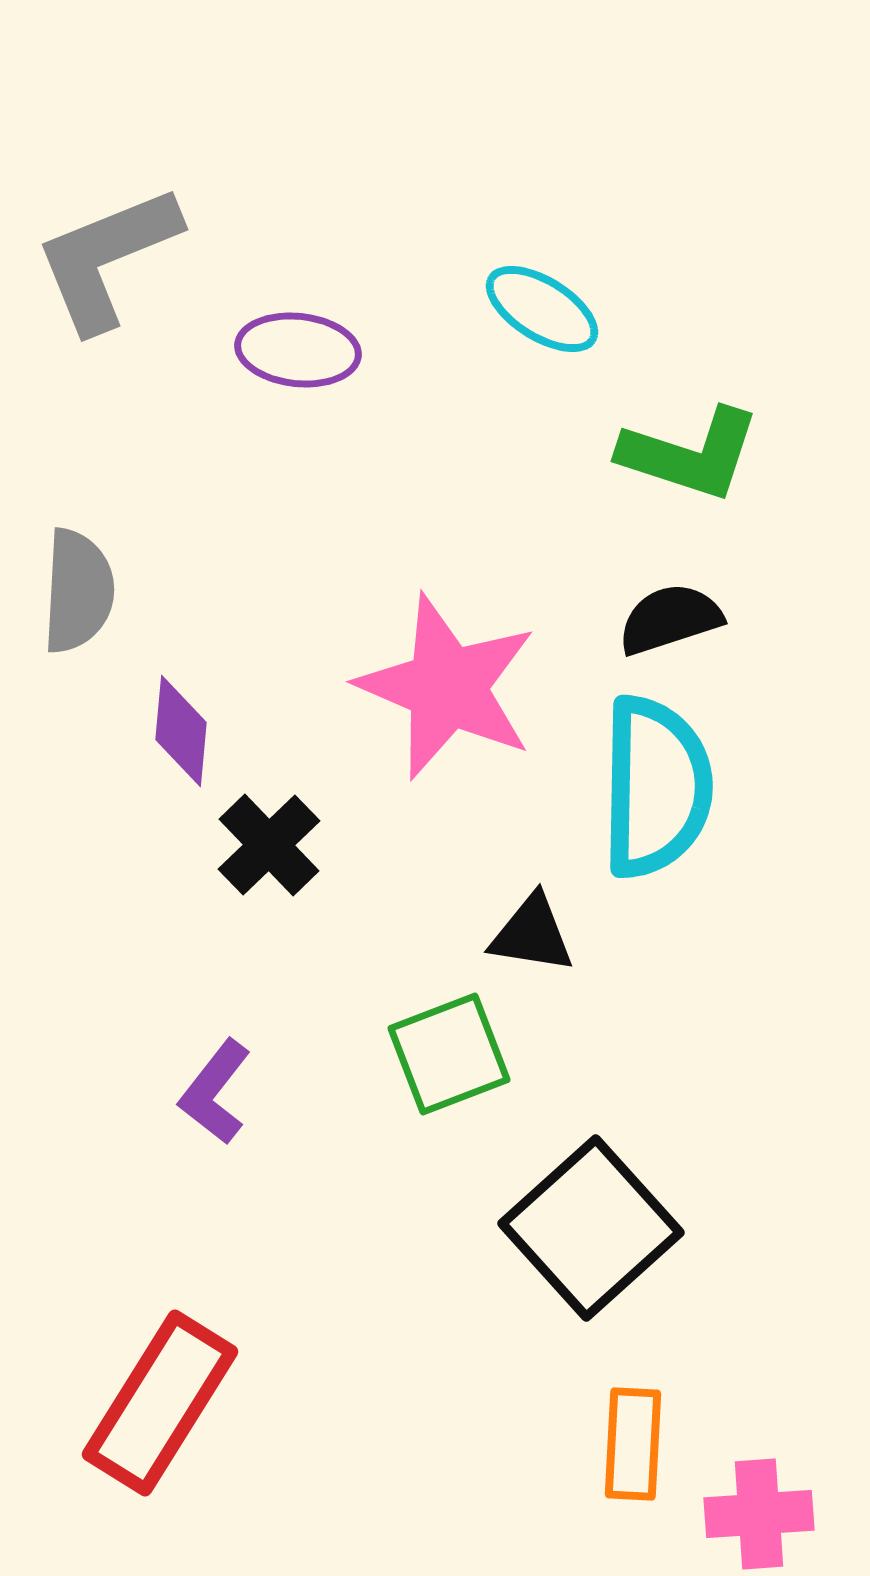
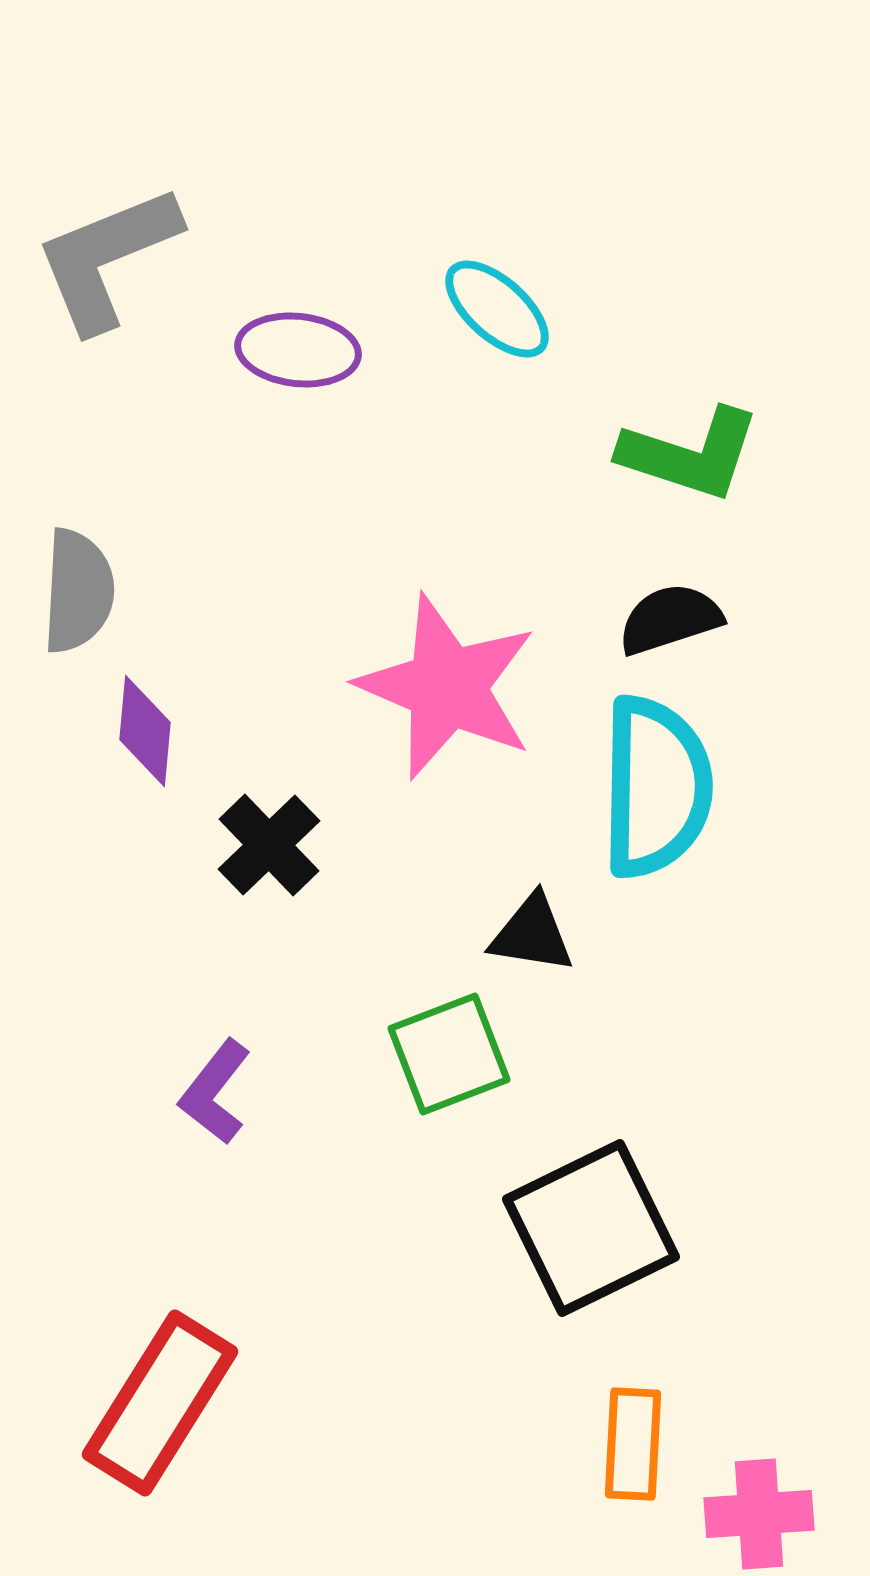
cyan ellipse: moved 45 px left; rotated 10 degrees clockwise
purple diamond: moved 36 px left
black square: rotated 16 degrees clockwise
